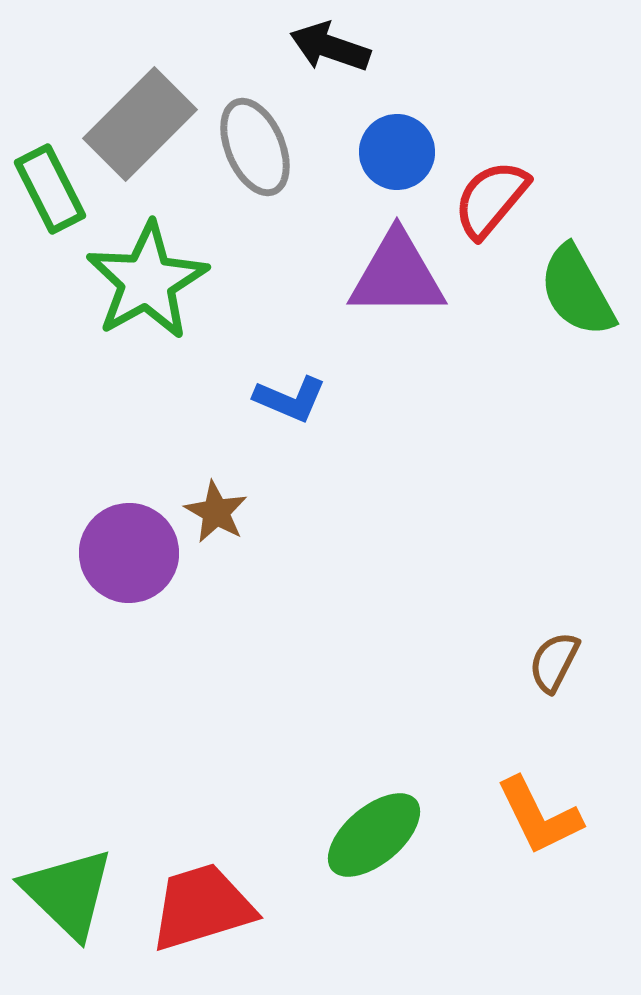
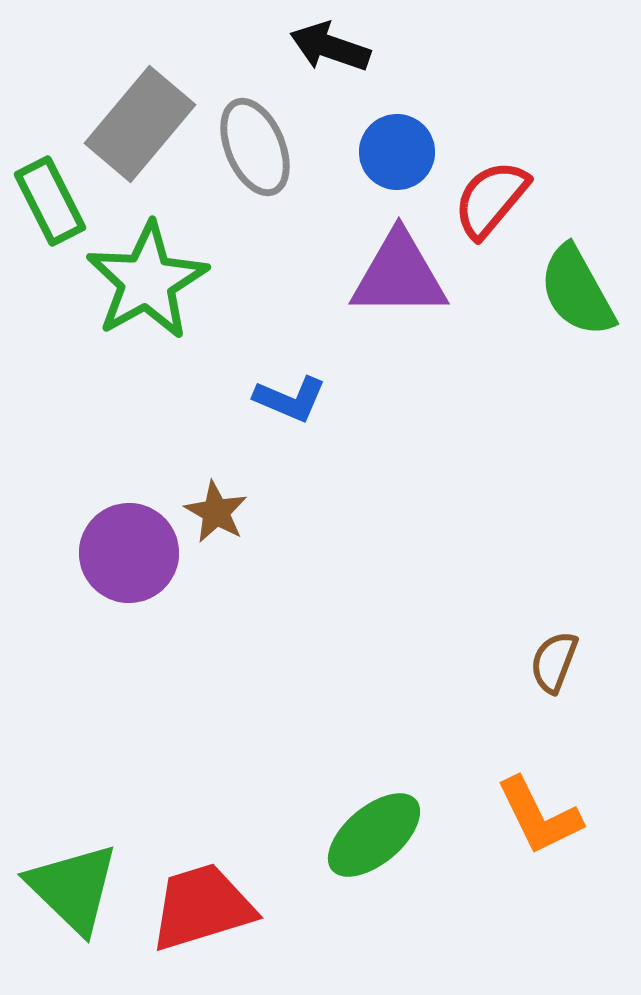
gray rectangle: rotated 5 degrees counterclockwise
green rectangle: moved 12 px down
purple triangle: moved 2 px right
brown semicircle: rotated 6 degrees counterclockwise
green triangle: moved 5 px right, 5 px up
